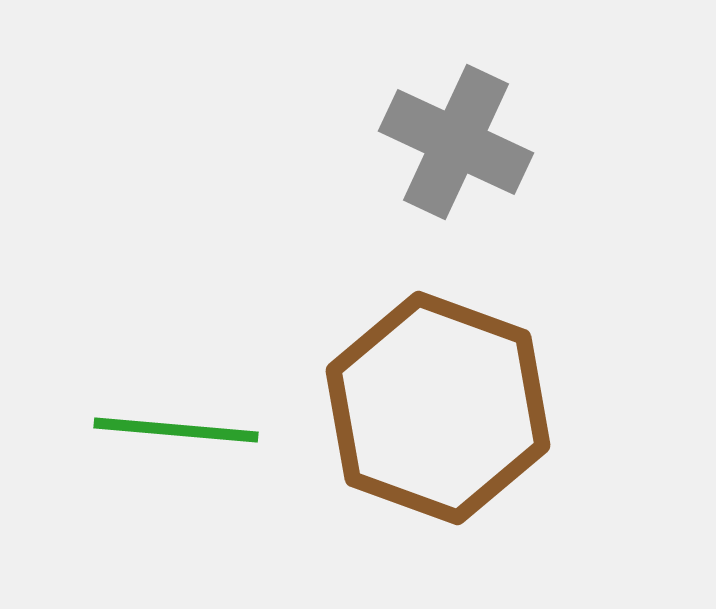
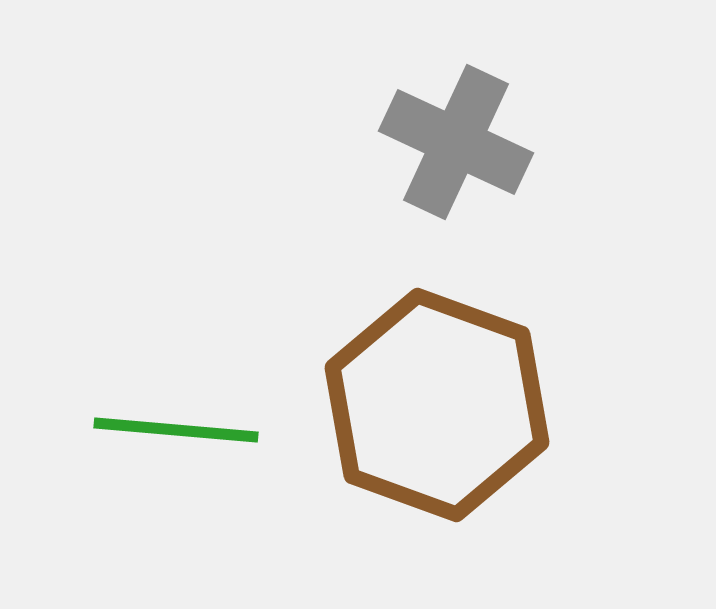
brown hexagon: moved 1 px left, 3 px up
